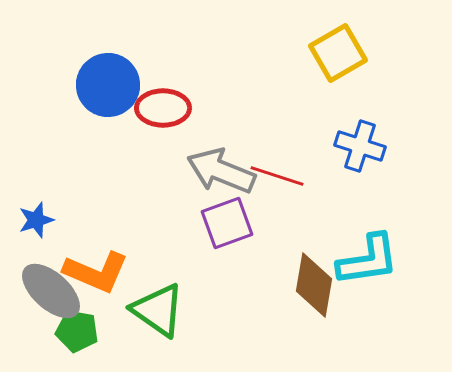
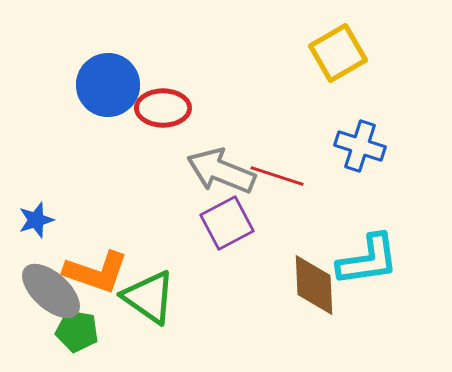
purple square: rotated 8 degrees counterclockwise
orange L-shape: rotated 4 degrees counterclockwise
brown diamond: rotated 12 degrees counterclockwise
green triangle: moved 9 px left, 13 px up
